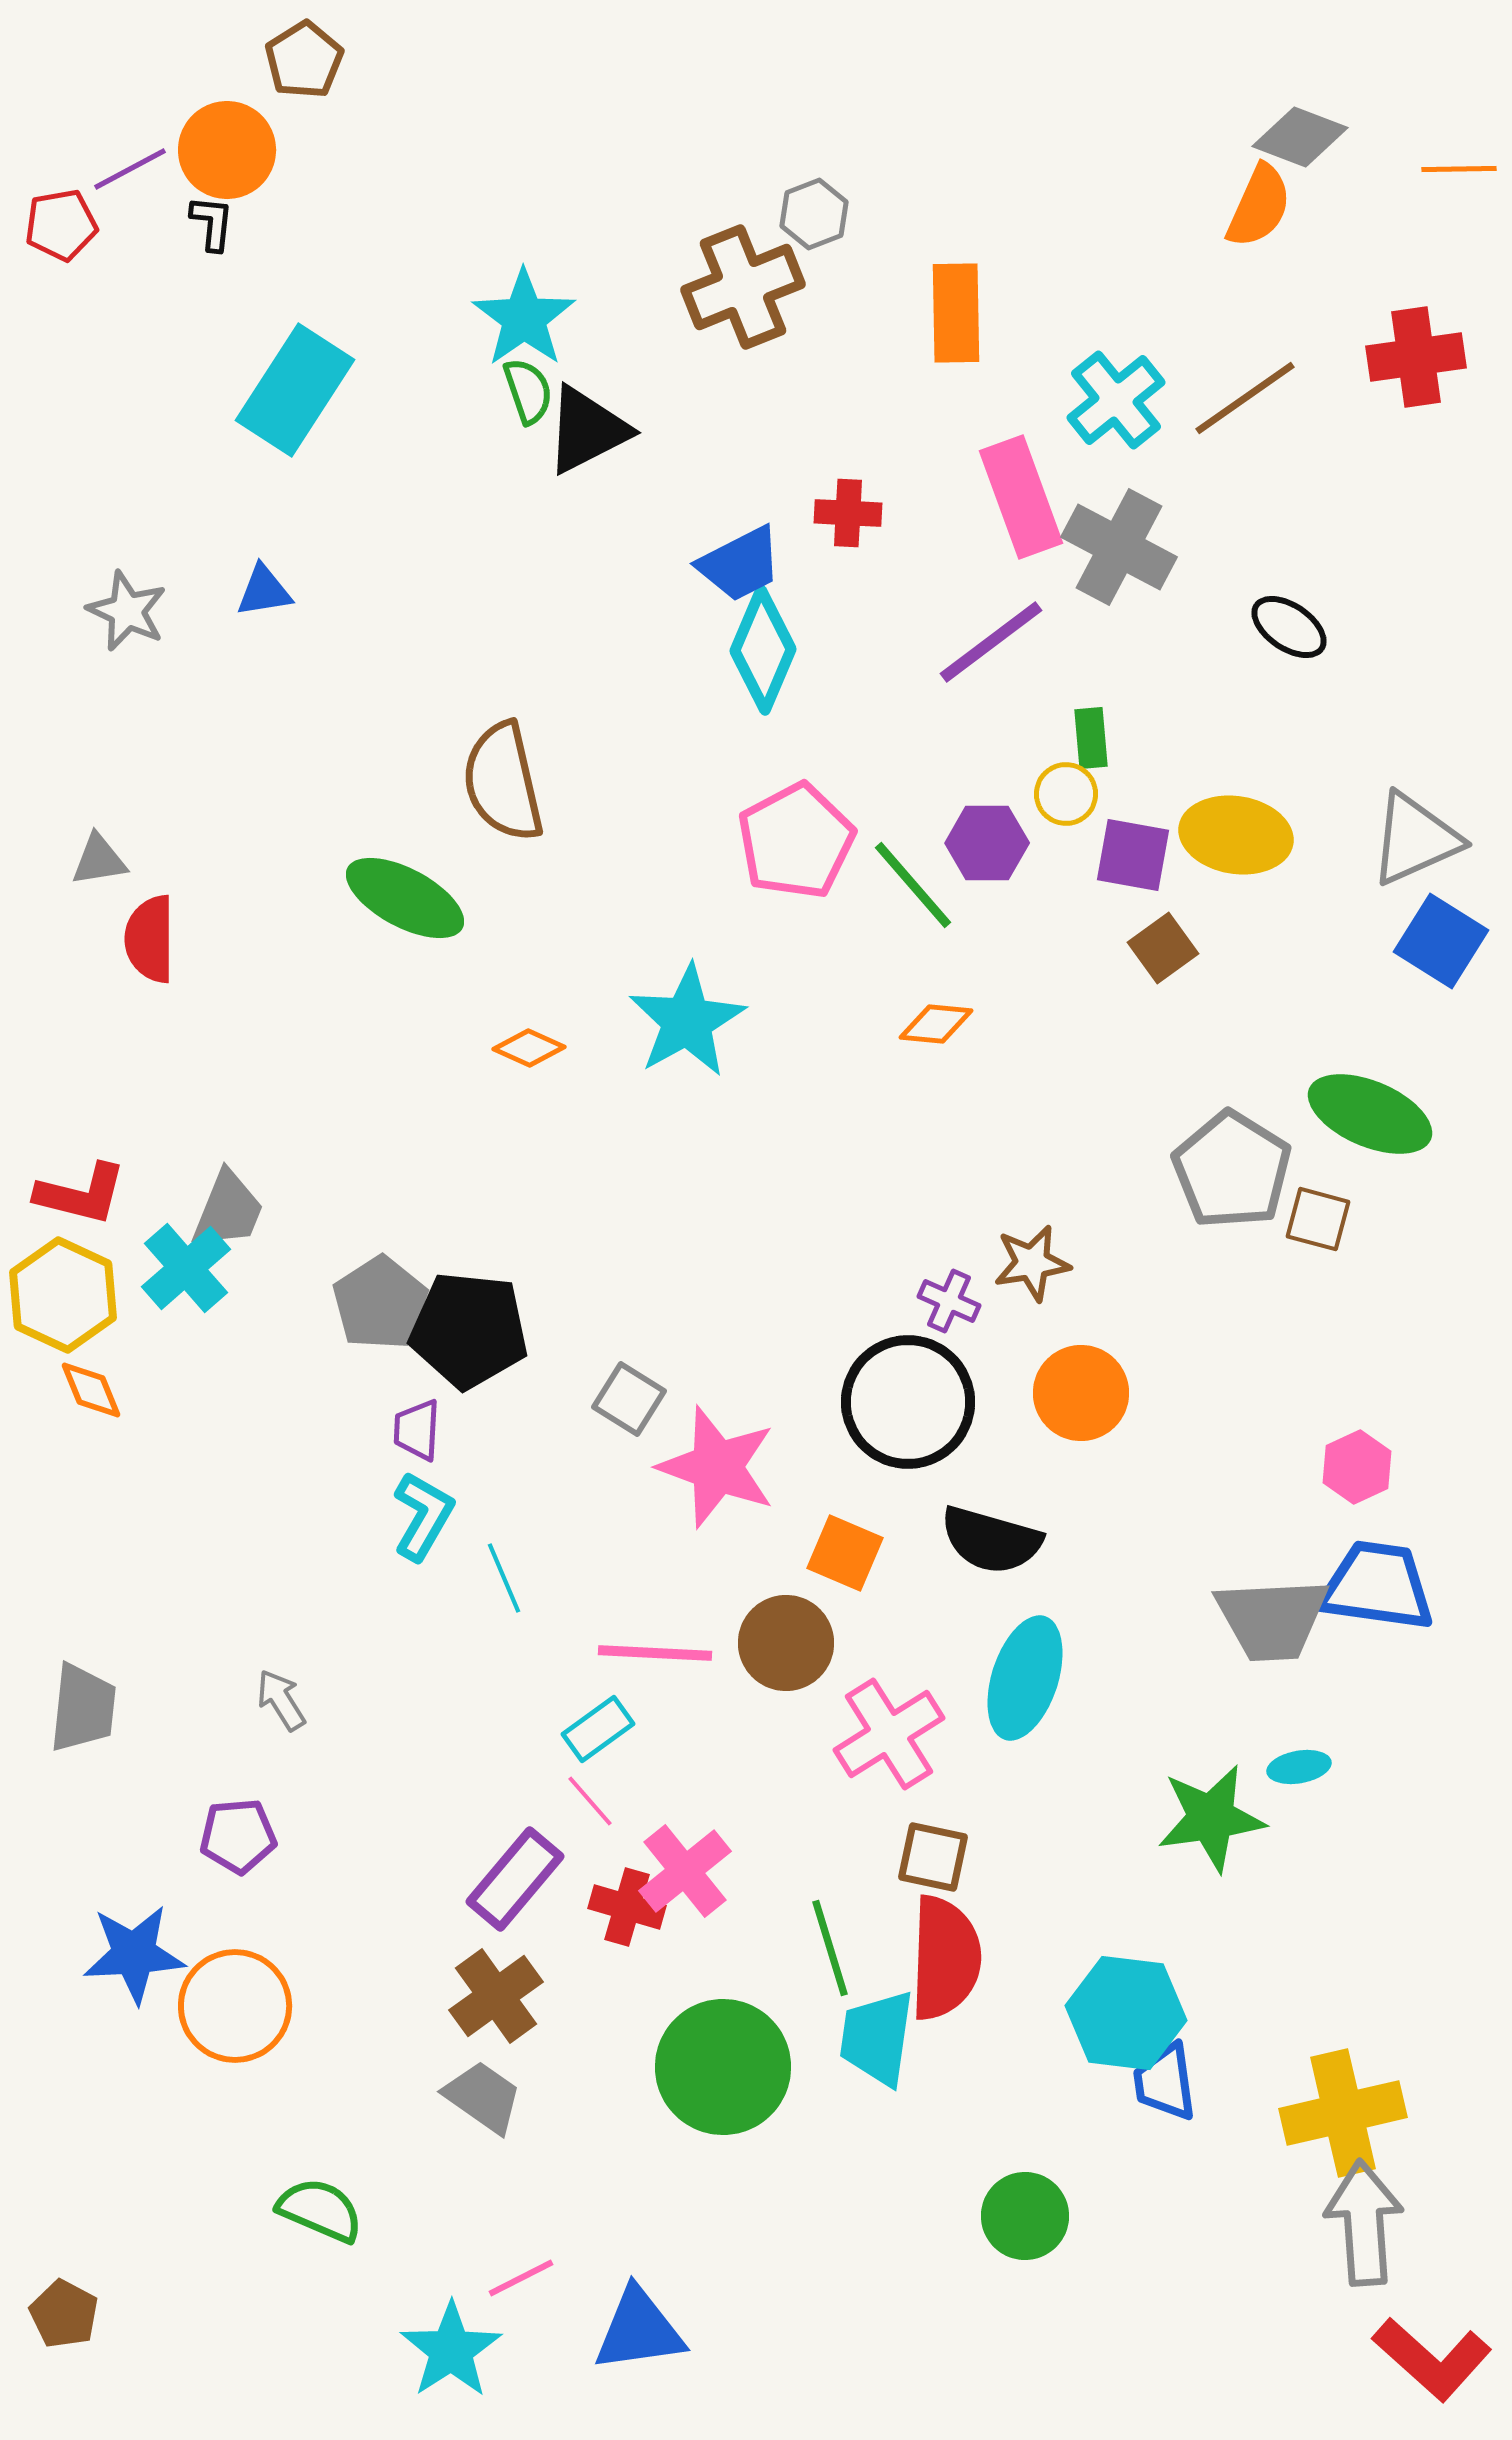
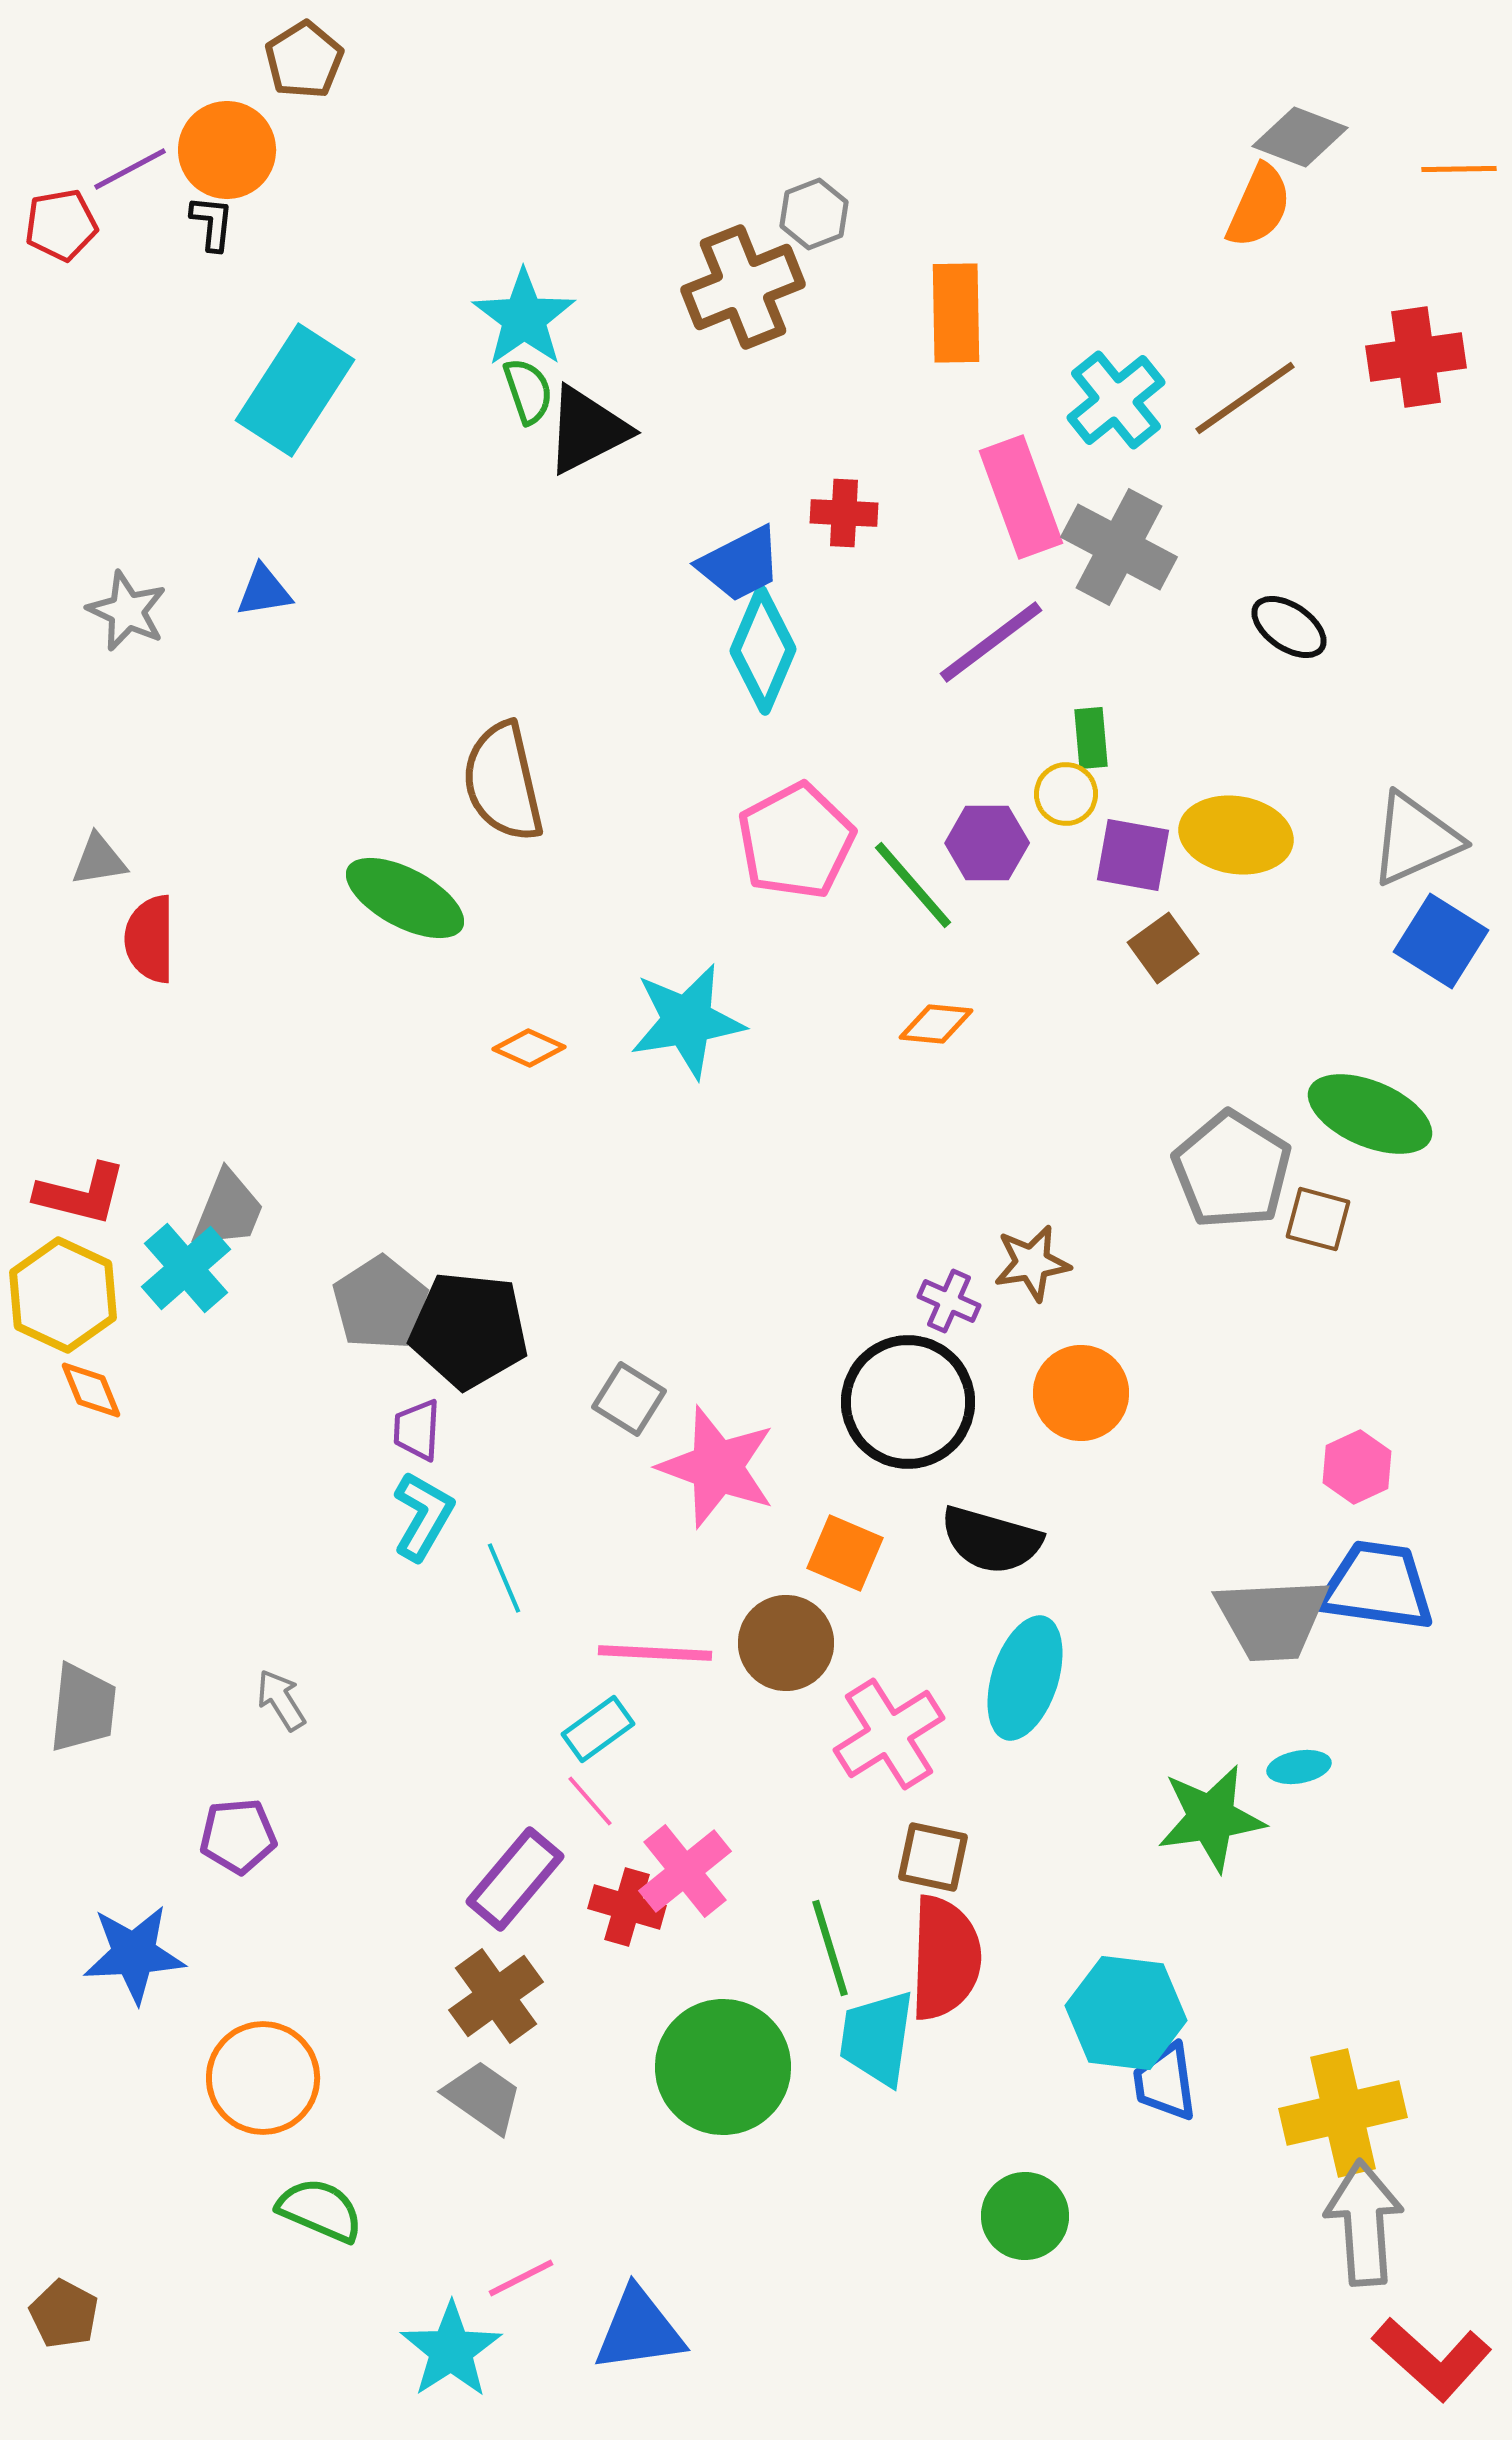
red cross at (848, 513): moved 4 px left
cyan star at (687, 1021): rotated 20 degrees clockwise
orange circle at (235, 2006): moved 28 px right, 72 px down
